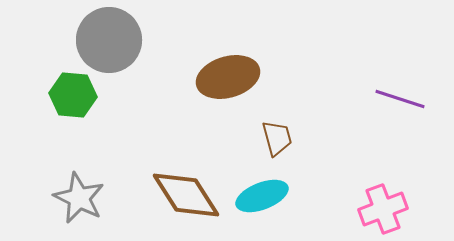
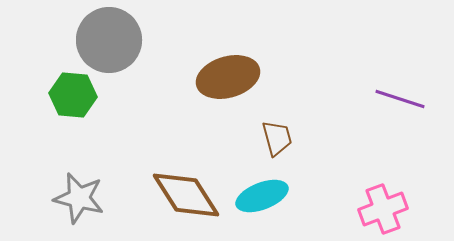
gray star: rotated 12 degrees counterclockwise
